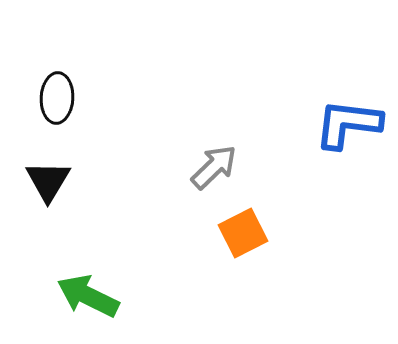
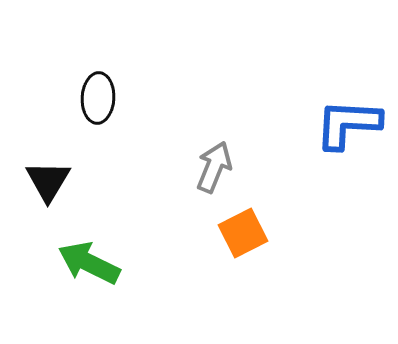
black ellipse: moved 41 px right
blue L-shape: rotated 4 degrees counterclockwise
gray arrow: rotated 24 degrees counterclockwise
green arrow: moved 1 px right, 33 px up
